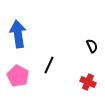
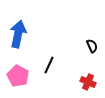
blue arrow: rotated 20 degrees clockwise
